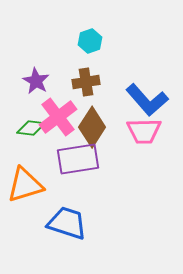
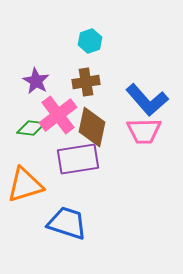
pink cross: moved 2 px up
brown diamond: rotated 21 degrees counterclockwise
